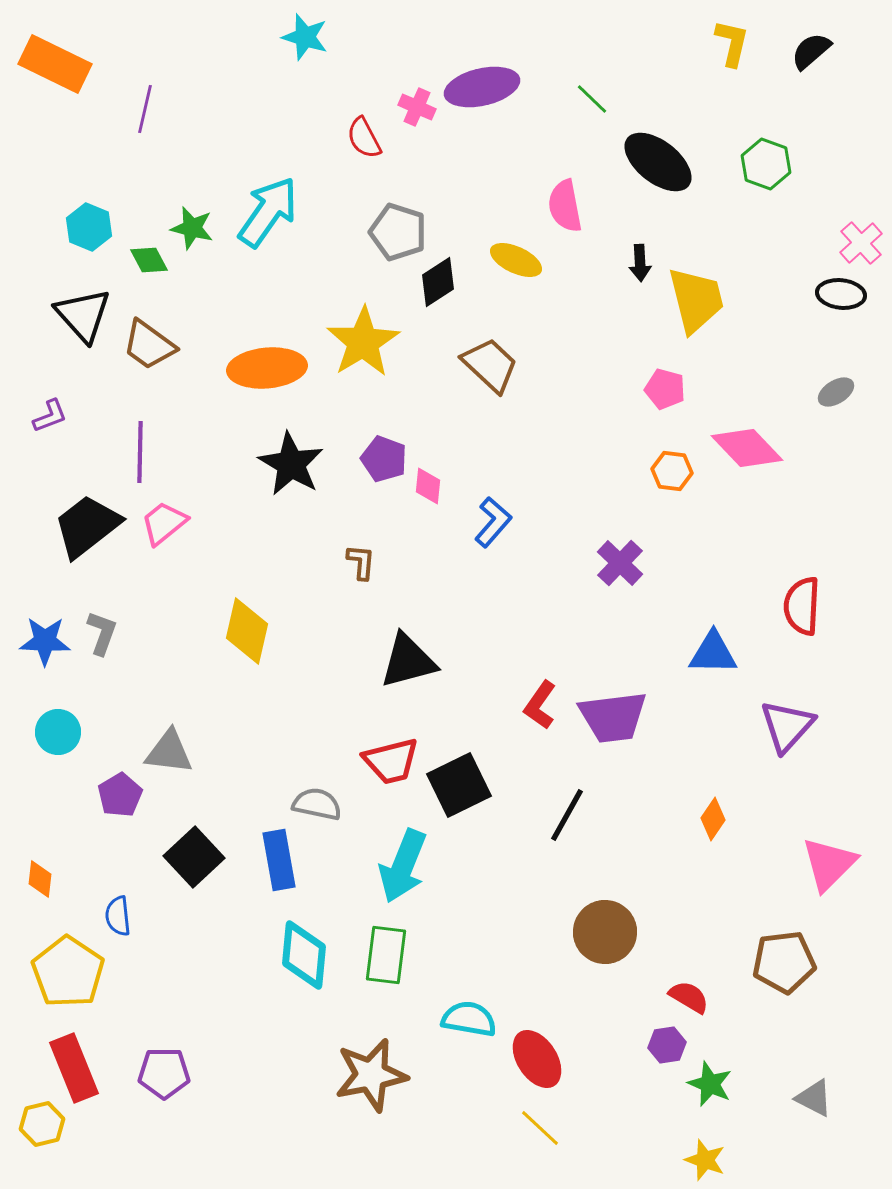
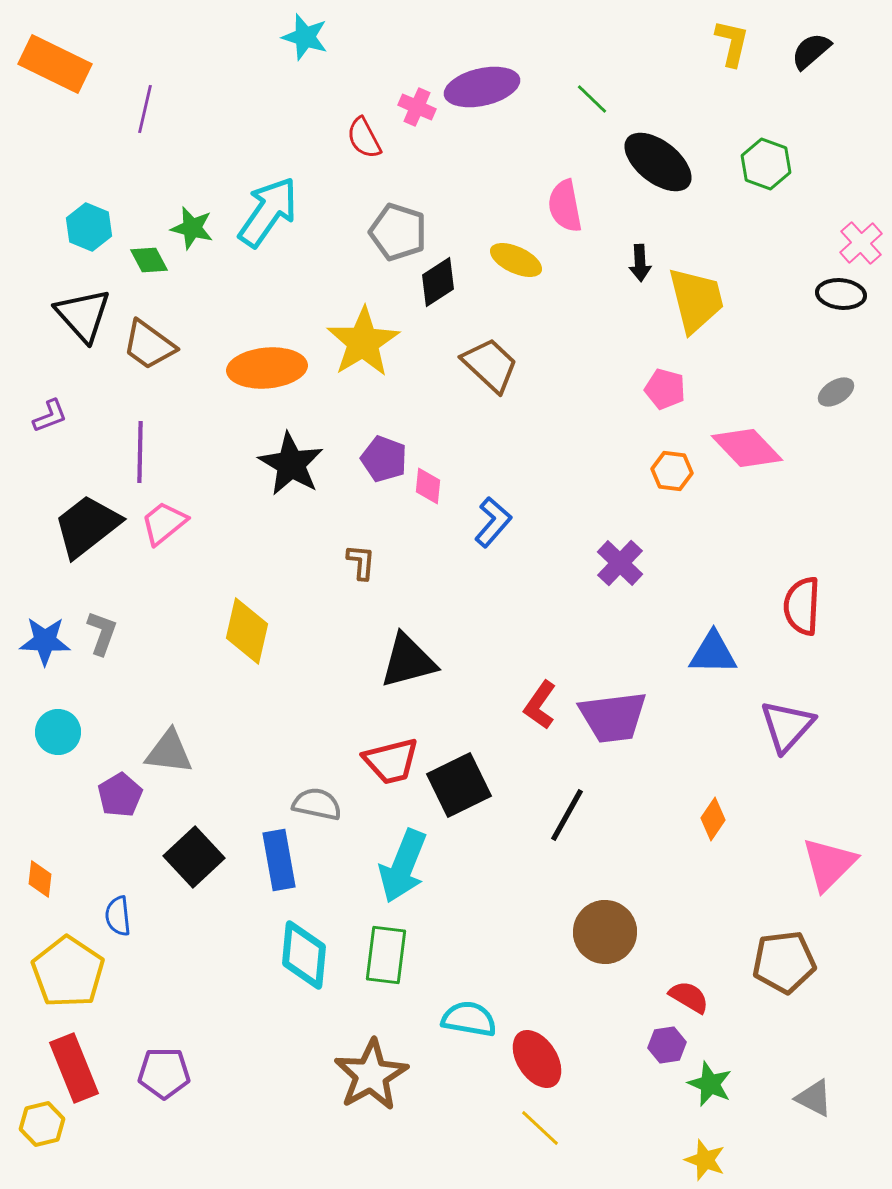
brown star at (371, 1075): rotated 18 degrees counterclockwise
